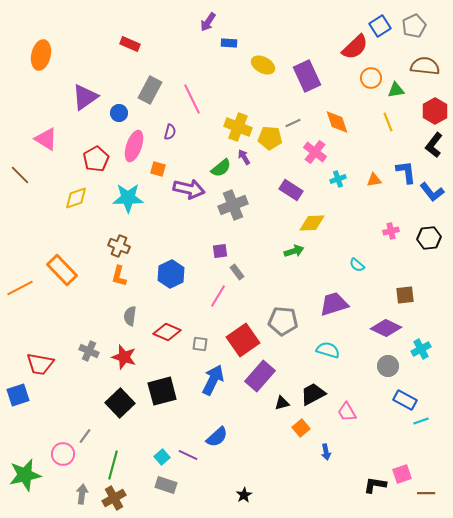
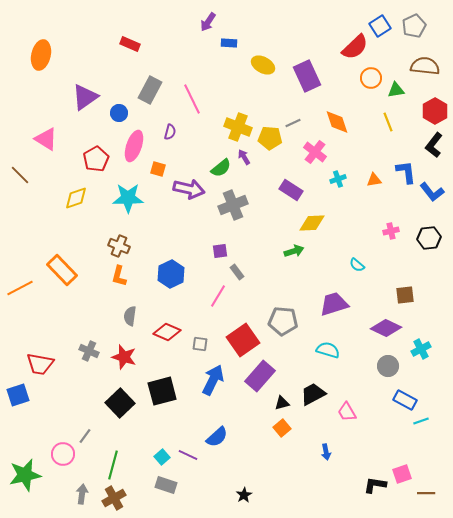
orange square at (301, 428): moved 19 px left
